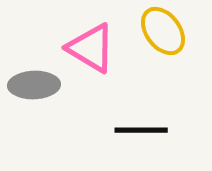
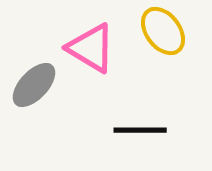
gray ellipse: rotated 45 degrees counterclockwise
black line: moved 1 px left
